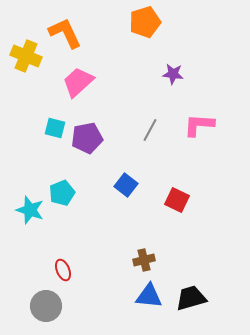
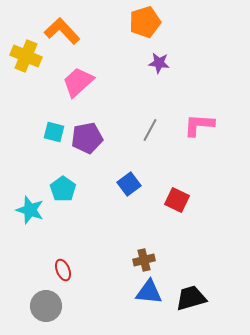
orange L-shape: moved 3 px left, 2 px up; rotated 18 degrees counterclockwise
purple star: moved 14 px left, 11 px up
cyan square: moved 1 px left, 4 px down
blue square: moved 3 px right, 1 px up; rotated 15 degrees clockwise
cyan pentagon: moved 1 px right, 4 px up; rotated 15 degrees counterclockwise
blue triangle: moved 4 px up
